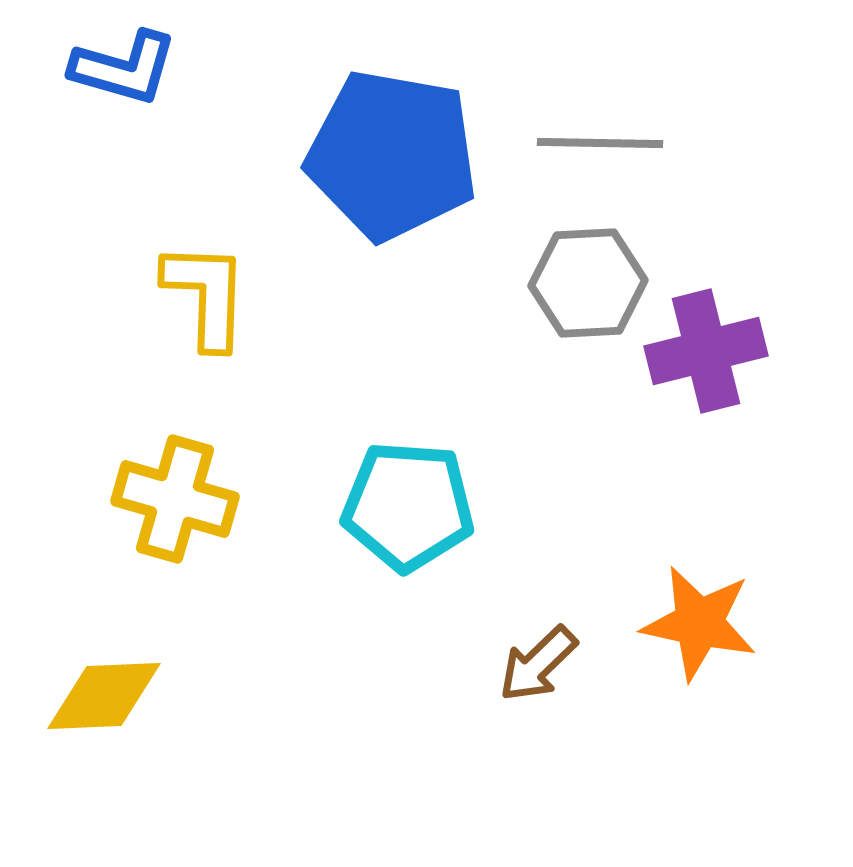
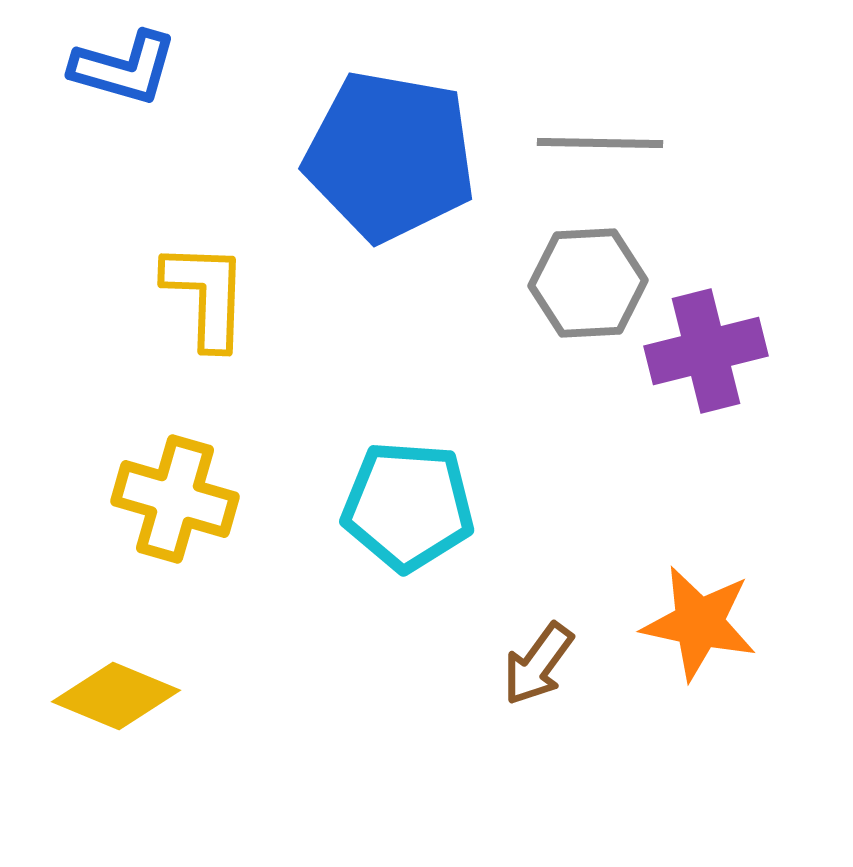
blue pentagon: moved 2 px left, 1 px down
brown arrow: rotated 10 degrees counterclockwise
yellow diamond: moved 12 px right; rotated 25 degrees clockwise
